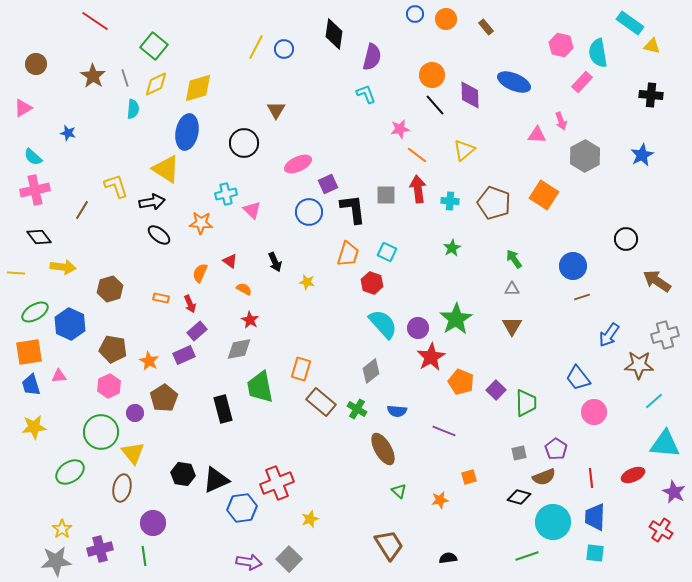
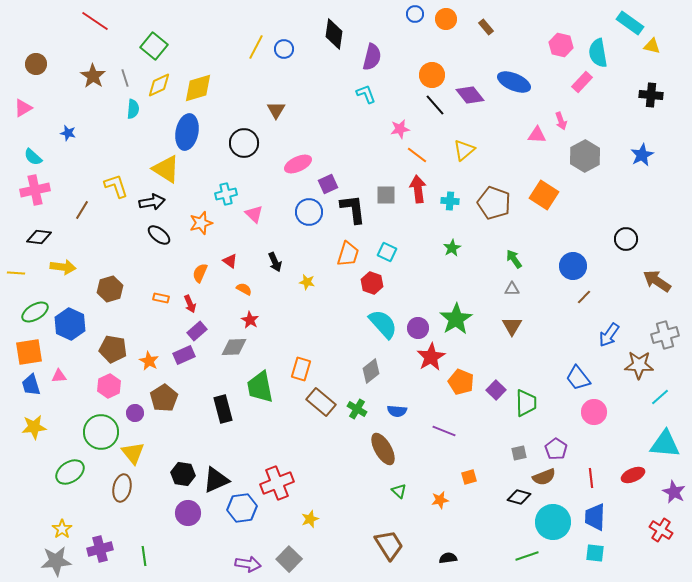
yellow diamond at (156, 84): moved 3 px right, 1 px down
purple diamond at (470, 95): rotated 36 degrees counterclockwise
pink triangle at (252, 210): moved 2 px right, 4 px down
orange star at (201, 223): rotated 20 degrees counterclockwise
black diamond at (39, 237): rotated 45 degrees counterclockwise
brown line at (582, 297): moved 2 px right; rotated 28 degrees counterclockwise
gray diamond at (239, 349): moved 5 px left, 2 px up; rotated 8 degrees clockwise
cyan line at (654, 401): moved 6 px right, 4 px up
purple circle at (153, 523): moved 35 px right, 10 px up
purple arrow at (249, 562): moved 1 px left, 2 px down
